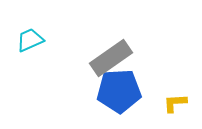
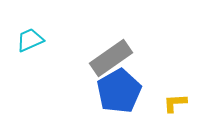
blue pentagon: rotated 27 degrees counterclockwise
